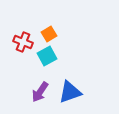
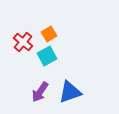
red cross: rotated 18 degrees clockwise
